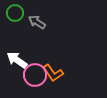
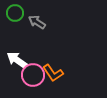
pink circle: moved 2 px left
